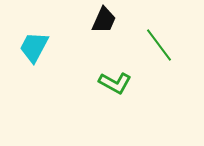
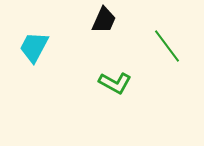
green line: moved 8 px right, 1 px down
